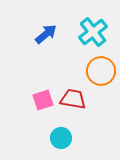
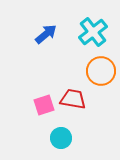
pink square: moved 1 px right, 5 px down
